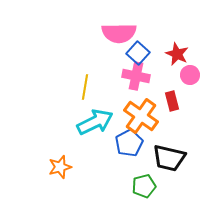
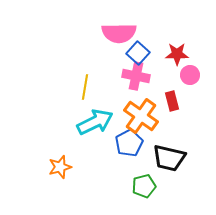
red star: rotated 25 degrees counterclockwise
